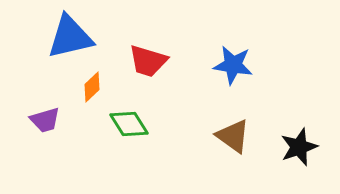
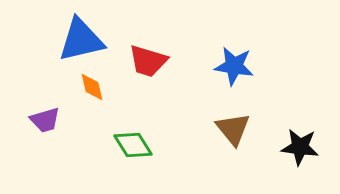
blue triangle: moved 11 px right, 3 px down
blue star: moved 1 px right, 1 px down
orange diamond: rotated 60 degrees counterclockwise
green diamond: moved 4 px right, 21 px down
brown triangle: moved 7 px up; rotated 15 degrees clockwise
black star: moved 1 px right; rotated 27 degrees clockwise
